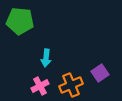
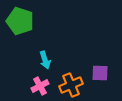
green pentagon: rotated 12 degrees clockwise
cyan arrow: moved 1 px left, 2 px down; rotated 24 degrees counterclockwise
purple square: rotated 36 degrees clockwise
